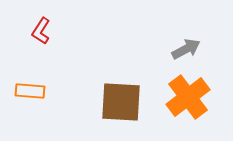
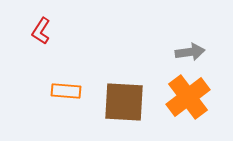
gray arrow: moved 4 px right, 3 px down; rotated 20 degrees clockwise
orange rectangle: moved 36 px right
brown square: moved 3 px right
